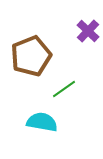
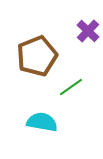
brown pentagon: moved 6 px right
green line: moved 7 px right, 2 px up
